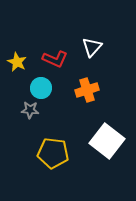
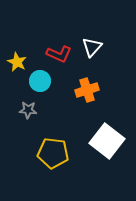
red L-shape: moved 4 px right, 5 px up
cyan circle: moved 1 px left, 7 px up
gray star: moved 2 px left
